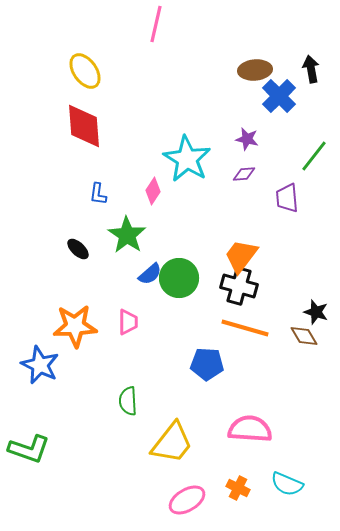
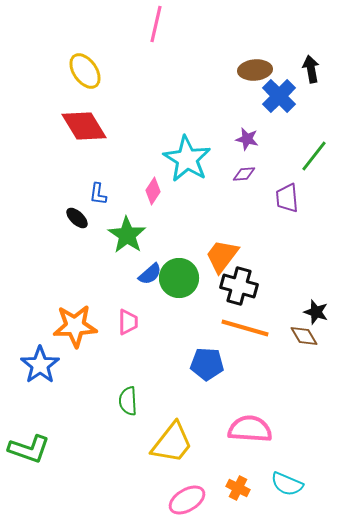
red diamond: rotated 27 degrees counterclockwise
black ellipse: moved 1 px left, 31 px up
orange trapezoid: moved 19 px left
blue star: rotated 12 degrees clockwise
